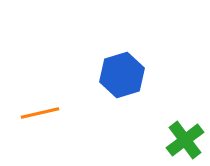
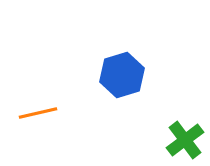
orange line: moved 2 px left
